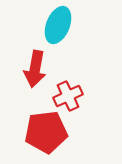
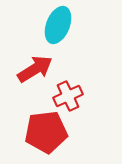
red arrow: rotated 132 degrees counterclockwise
